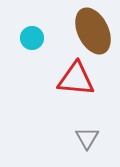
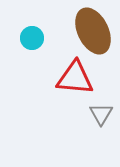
red triangle: moved 1 px left, 1 px up
gray triangle: moved 14 px right, 24 px up
